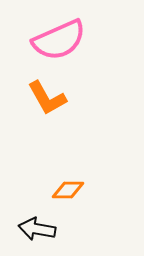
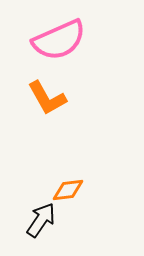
orange diamond: rotated 8 degrees counterclockwise
black arrow: moved 4 px right, 9 px up; rotated 114 degrees clockwise
